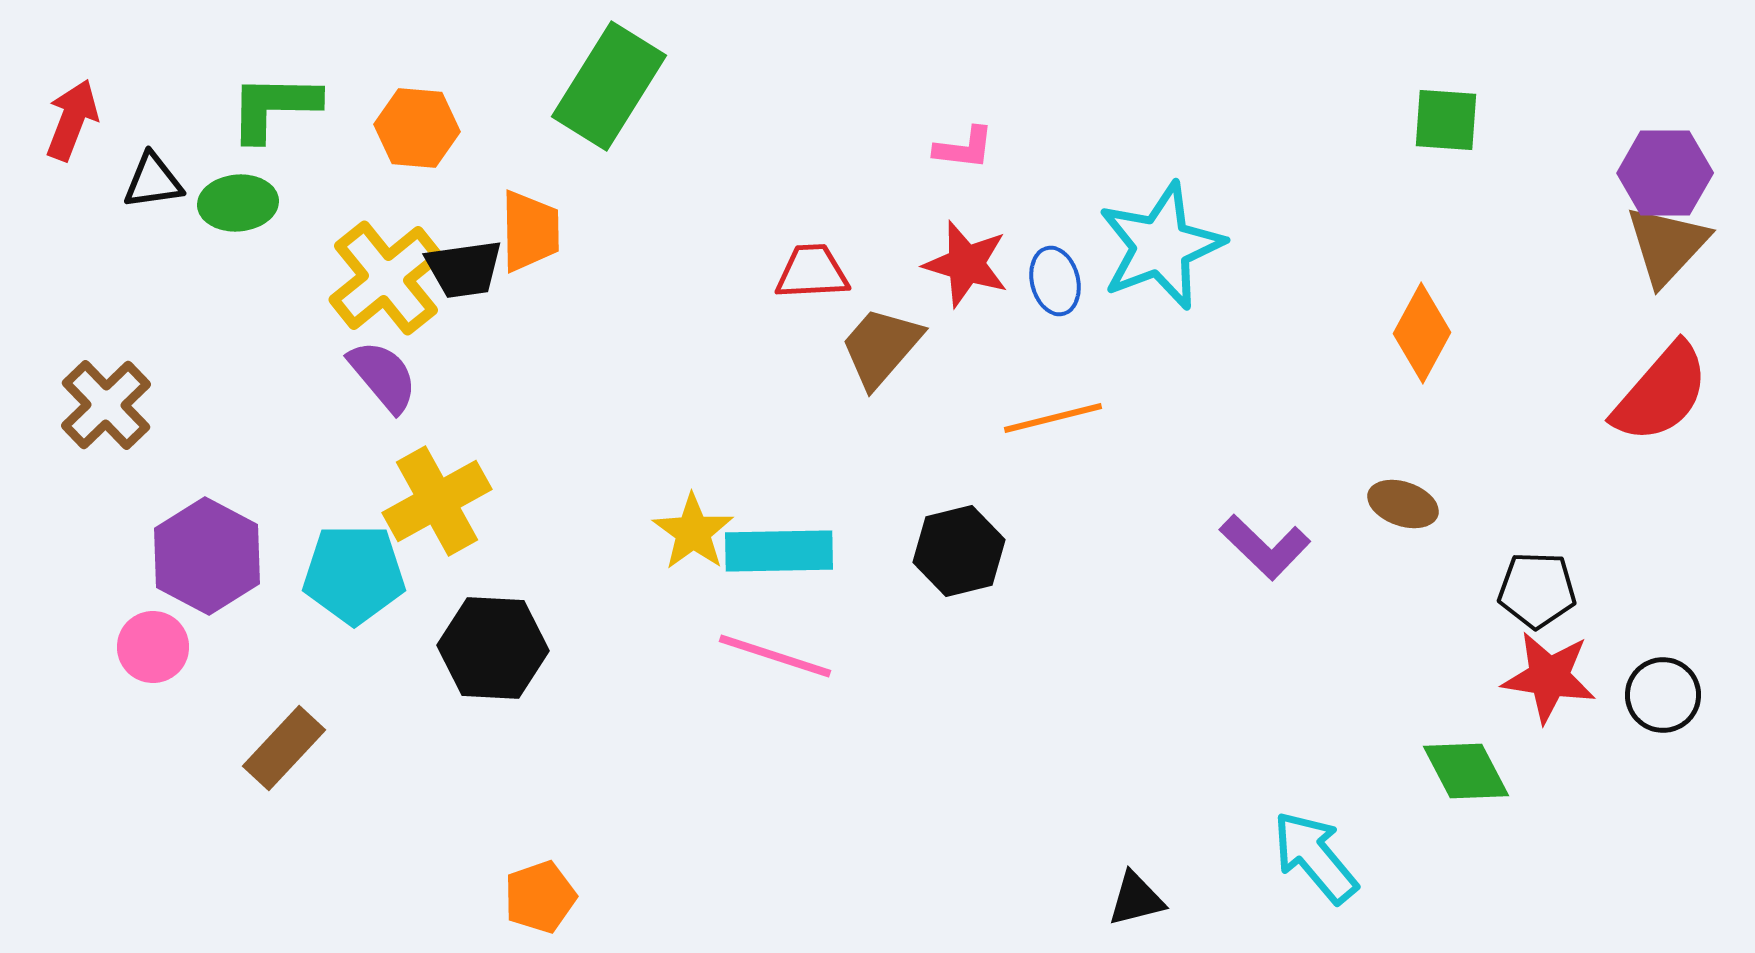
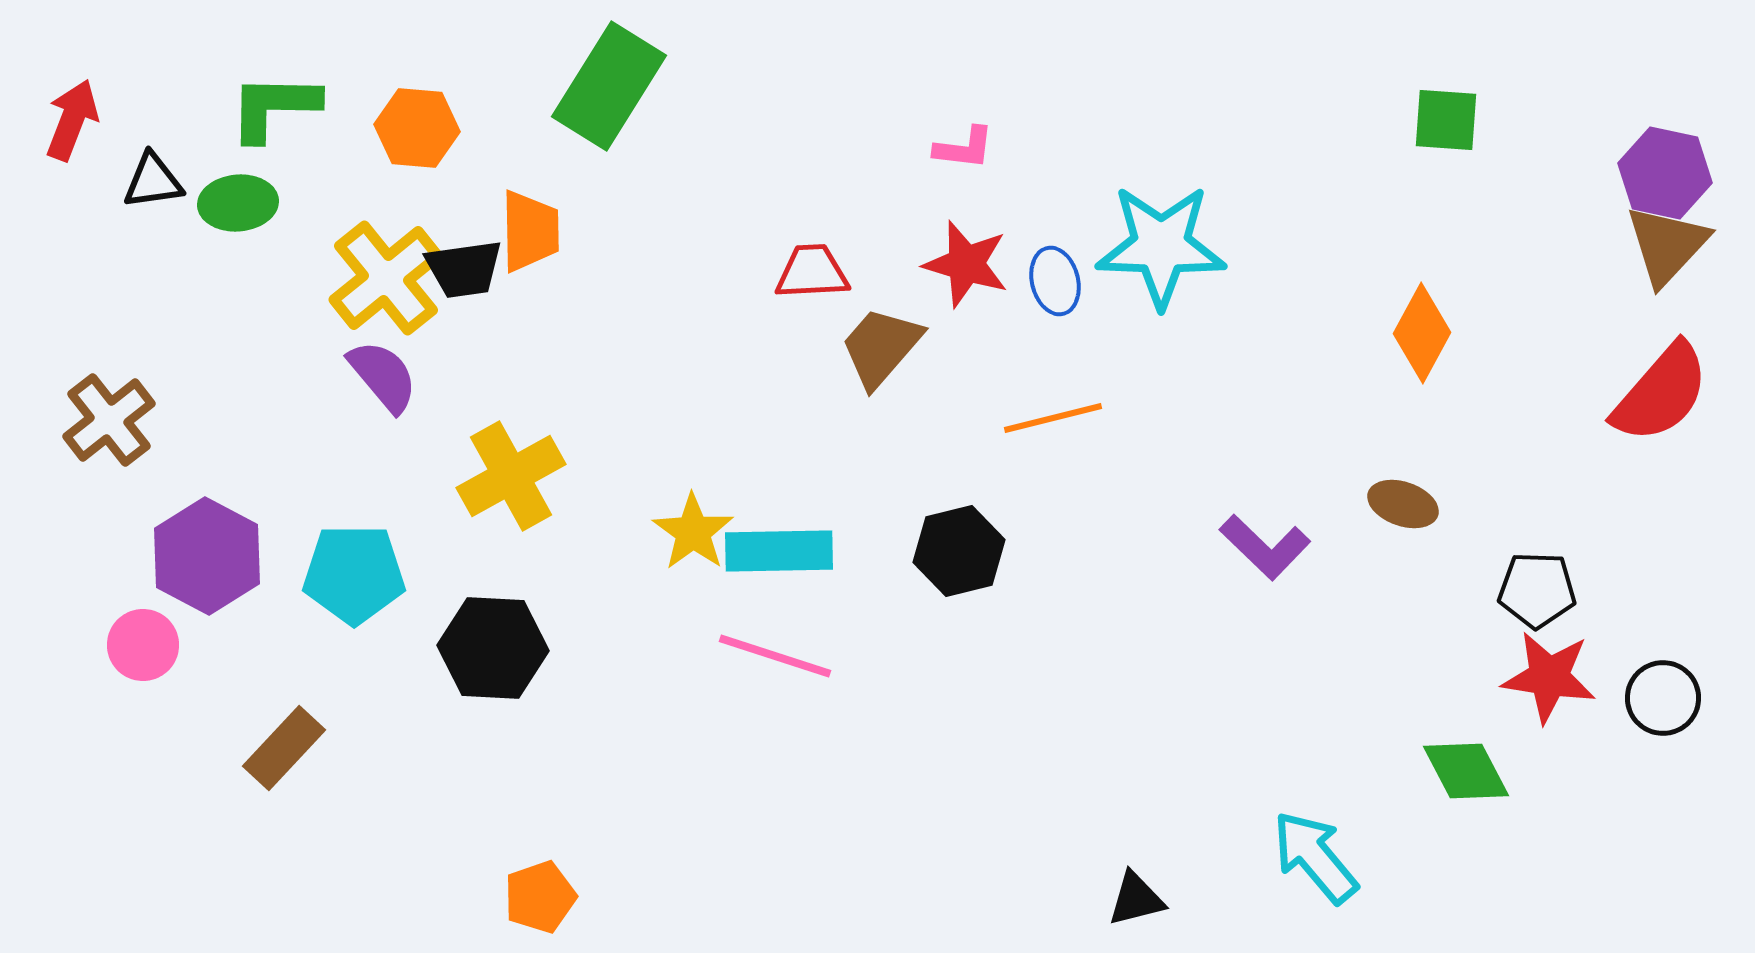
purple hexagon at (1665, 173): rotated 12 degrees clockwise
cyan star at (1161, 246): rotated 23 degrees clockwise
brown cross at (106, 405): moved 3 px right, 15 px down; rotated 6 degrees clockwise
yellow cross at (437, 501): moved 74 px right, 25 px up
pink circle at (153, 647): moved 10 px left, 2 px up
black circle at (1663, 695): moved 3 px down
